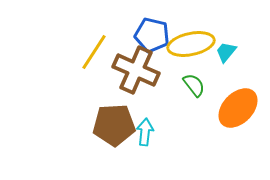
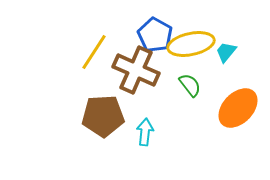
blue pentagon: moved 3 px right; rotated 16 degrees clockwise
green semicircle: moved 4 px left
brown pentagon: moved 11 px left, 9 px up
